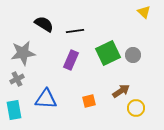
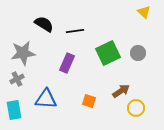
gray circle: moved 5 px right, 2 px up
purple rectangle: moved 4 px left, 3 px down
orange square: rotated 32 degrees clockwise
